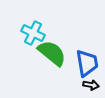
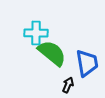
cyan cross: moved 3 px right; rotated 25 degrees counterclockwise
black arrow: moved 23 px left; rotated 77 degrees counterclockwise
